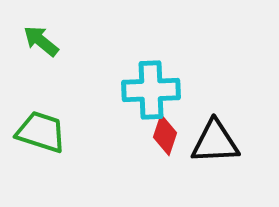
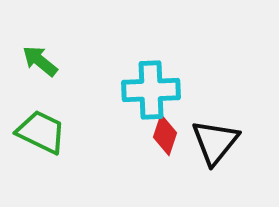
green arrow: moved 1 px left, 20 px down
green trapezoid: rotated 8 degrees clockwise
black triangle: rotated 48 degrees counterclockwise
